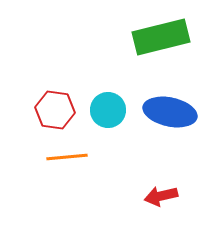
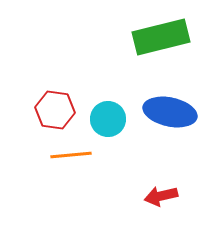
cyan circle: moved 9 px down
orange line: moved 4 px right, 2 px up
